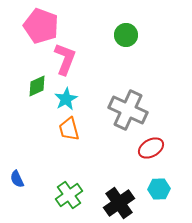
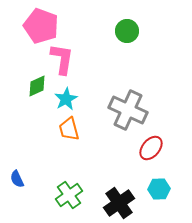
green circle: moved 1 px right, 4 px up
pink L-shape: moved 3 px left; rotated 12 degrees counterclockwise
red ellipse: rotated 20 degrees counterclockwise
